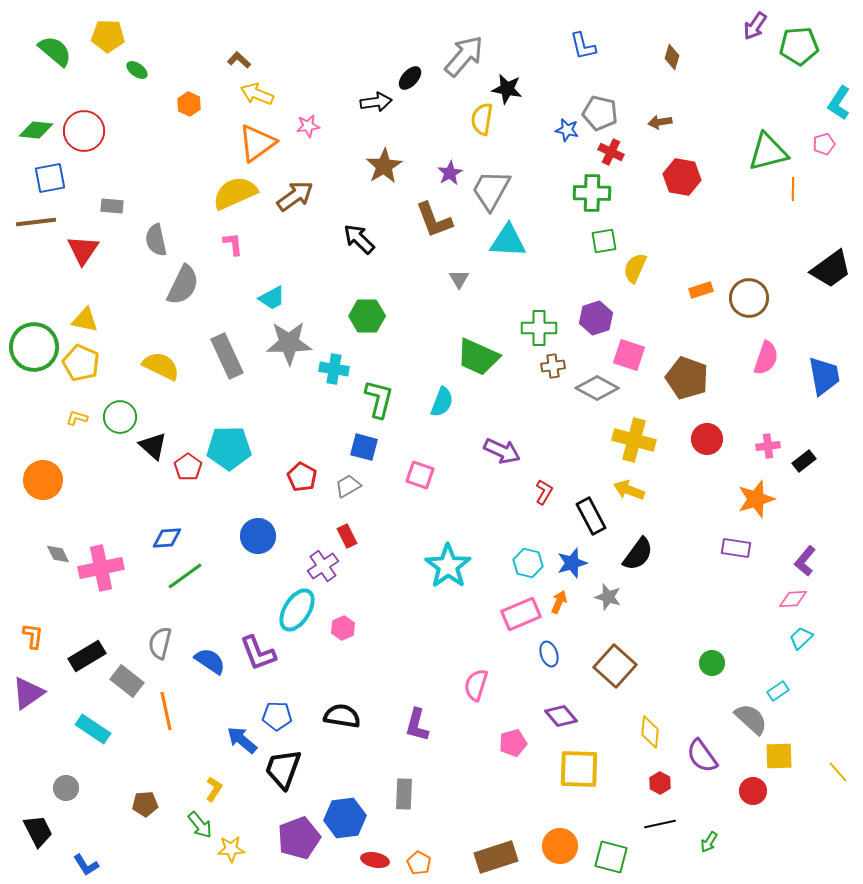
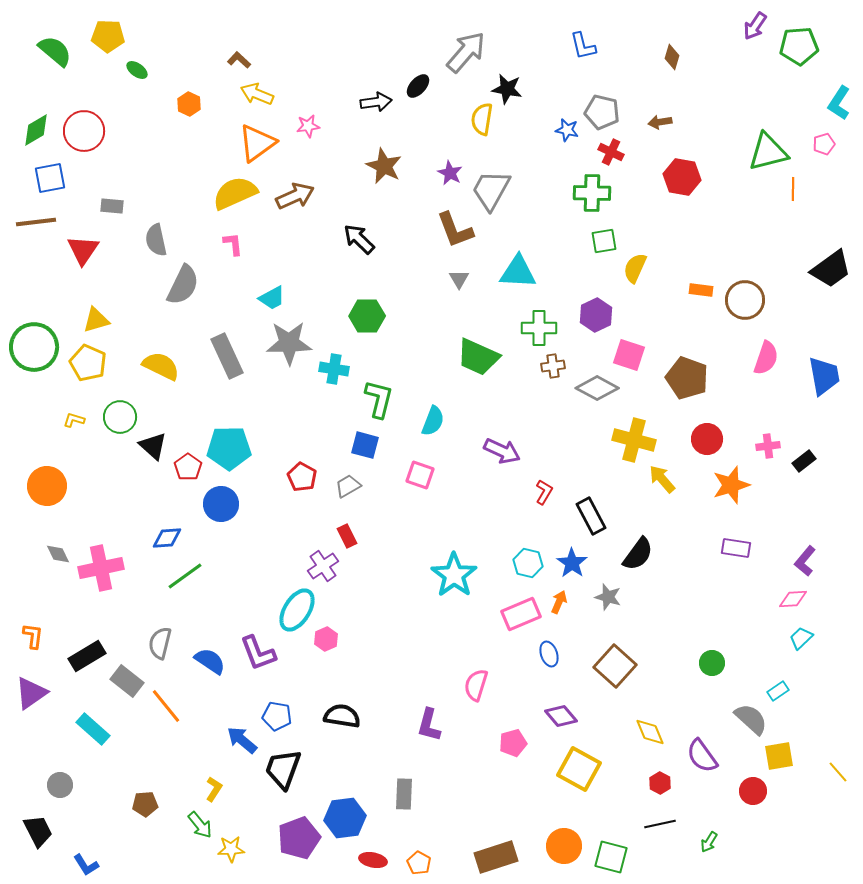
gray arrow at (464, 56): moved 2 px right, 4 px up
black ellipse at (410, 78): moved 8 px right, 8 px down
gray pentagon at (600, 113): moved 2 px right, 1 px up
green diamond at (36, 130): rotated 36 degrees counterclockwise
brown star at (384, 166): rotated 15 degrees counterclockwise
purple star at (450, 173): rotated 15 degrees counterclockwise
brown arrow at (295, 196): rotated 12 degrees clockwise
brown L-shape at (434, 220): moved 21 px right, 10 px down
cyan triangle at (508, 241): moved 10 px right, 31 px down
orange rectangle at (701, 290): rotated 25 degrees clockwise
brown circle at (749, 298): moved 4 px left, 2 px down
purple hexagon at (596, 318): moved 3 px up; rotated 8 degrees counterclockwise
yellow triangle at (85, 320): moved 11 px right; rotated 28 degrees counterclockwise
yellow pentagon at (81, 363): moved 7 px right
cyan semicircle at (442, 402): moved 9 px left, 19 px down
yellow L-shape at (77, 418): moved 3 px left, 2 px down
blue square at (364, 447): moved 1 px right, 2 px up
orange circle at (43, 480): moved 4 px right, 6 px down
yellow arrow at (629, 490): moved 33 px right, 11 px up; rotated 28 degrees clockwise
orange star at (756, 499): moved 25 px left, 14 px up
blue circle at (258, 536): moved 37 px left, 32 px up
blue star at (572, 563): rotated 20 degrees counterclockwise
cyan star at (448, 566): moved 6 px right, 9 px down
pink hexagon at (343, 628): moved 17 px left, 11 px down
purple triangle at (28, 693): moved 3 px right
orange line at (166, 711): moved 5 px up; rotated 27 degrees counterclockwise
blue pentagon at (277, 716): rotated 8 degrees clockwise
purple L-shape at (417, 725): moved 12 px right
cyan rectangle at (93, 729): rotated 8 degrees clockwise
yellow diamond at (650, 732): rotated 28 degrees counterclockwise
yellow square at (779, 756): rotated 8 degrees counterclockwise
yellow square at (579, 769): rotated 27 degrees clockwise
gray circle at (66, 788): moved 6 px left, 3 px up
orange circle at (560, 846): moved 4 px right
red ellipse at (375, 860): moved 2 px left
